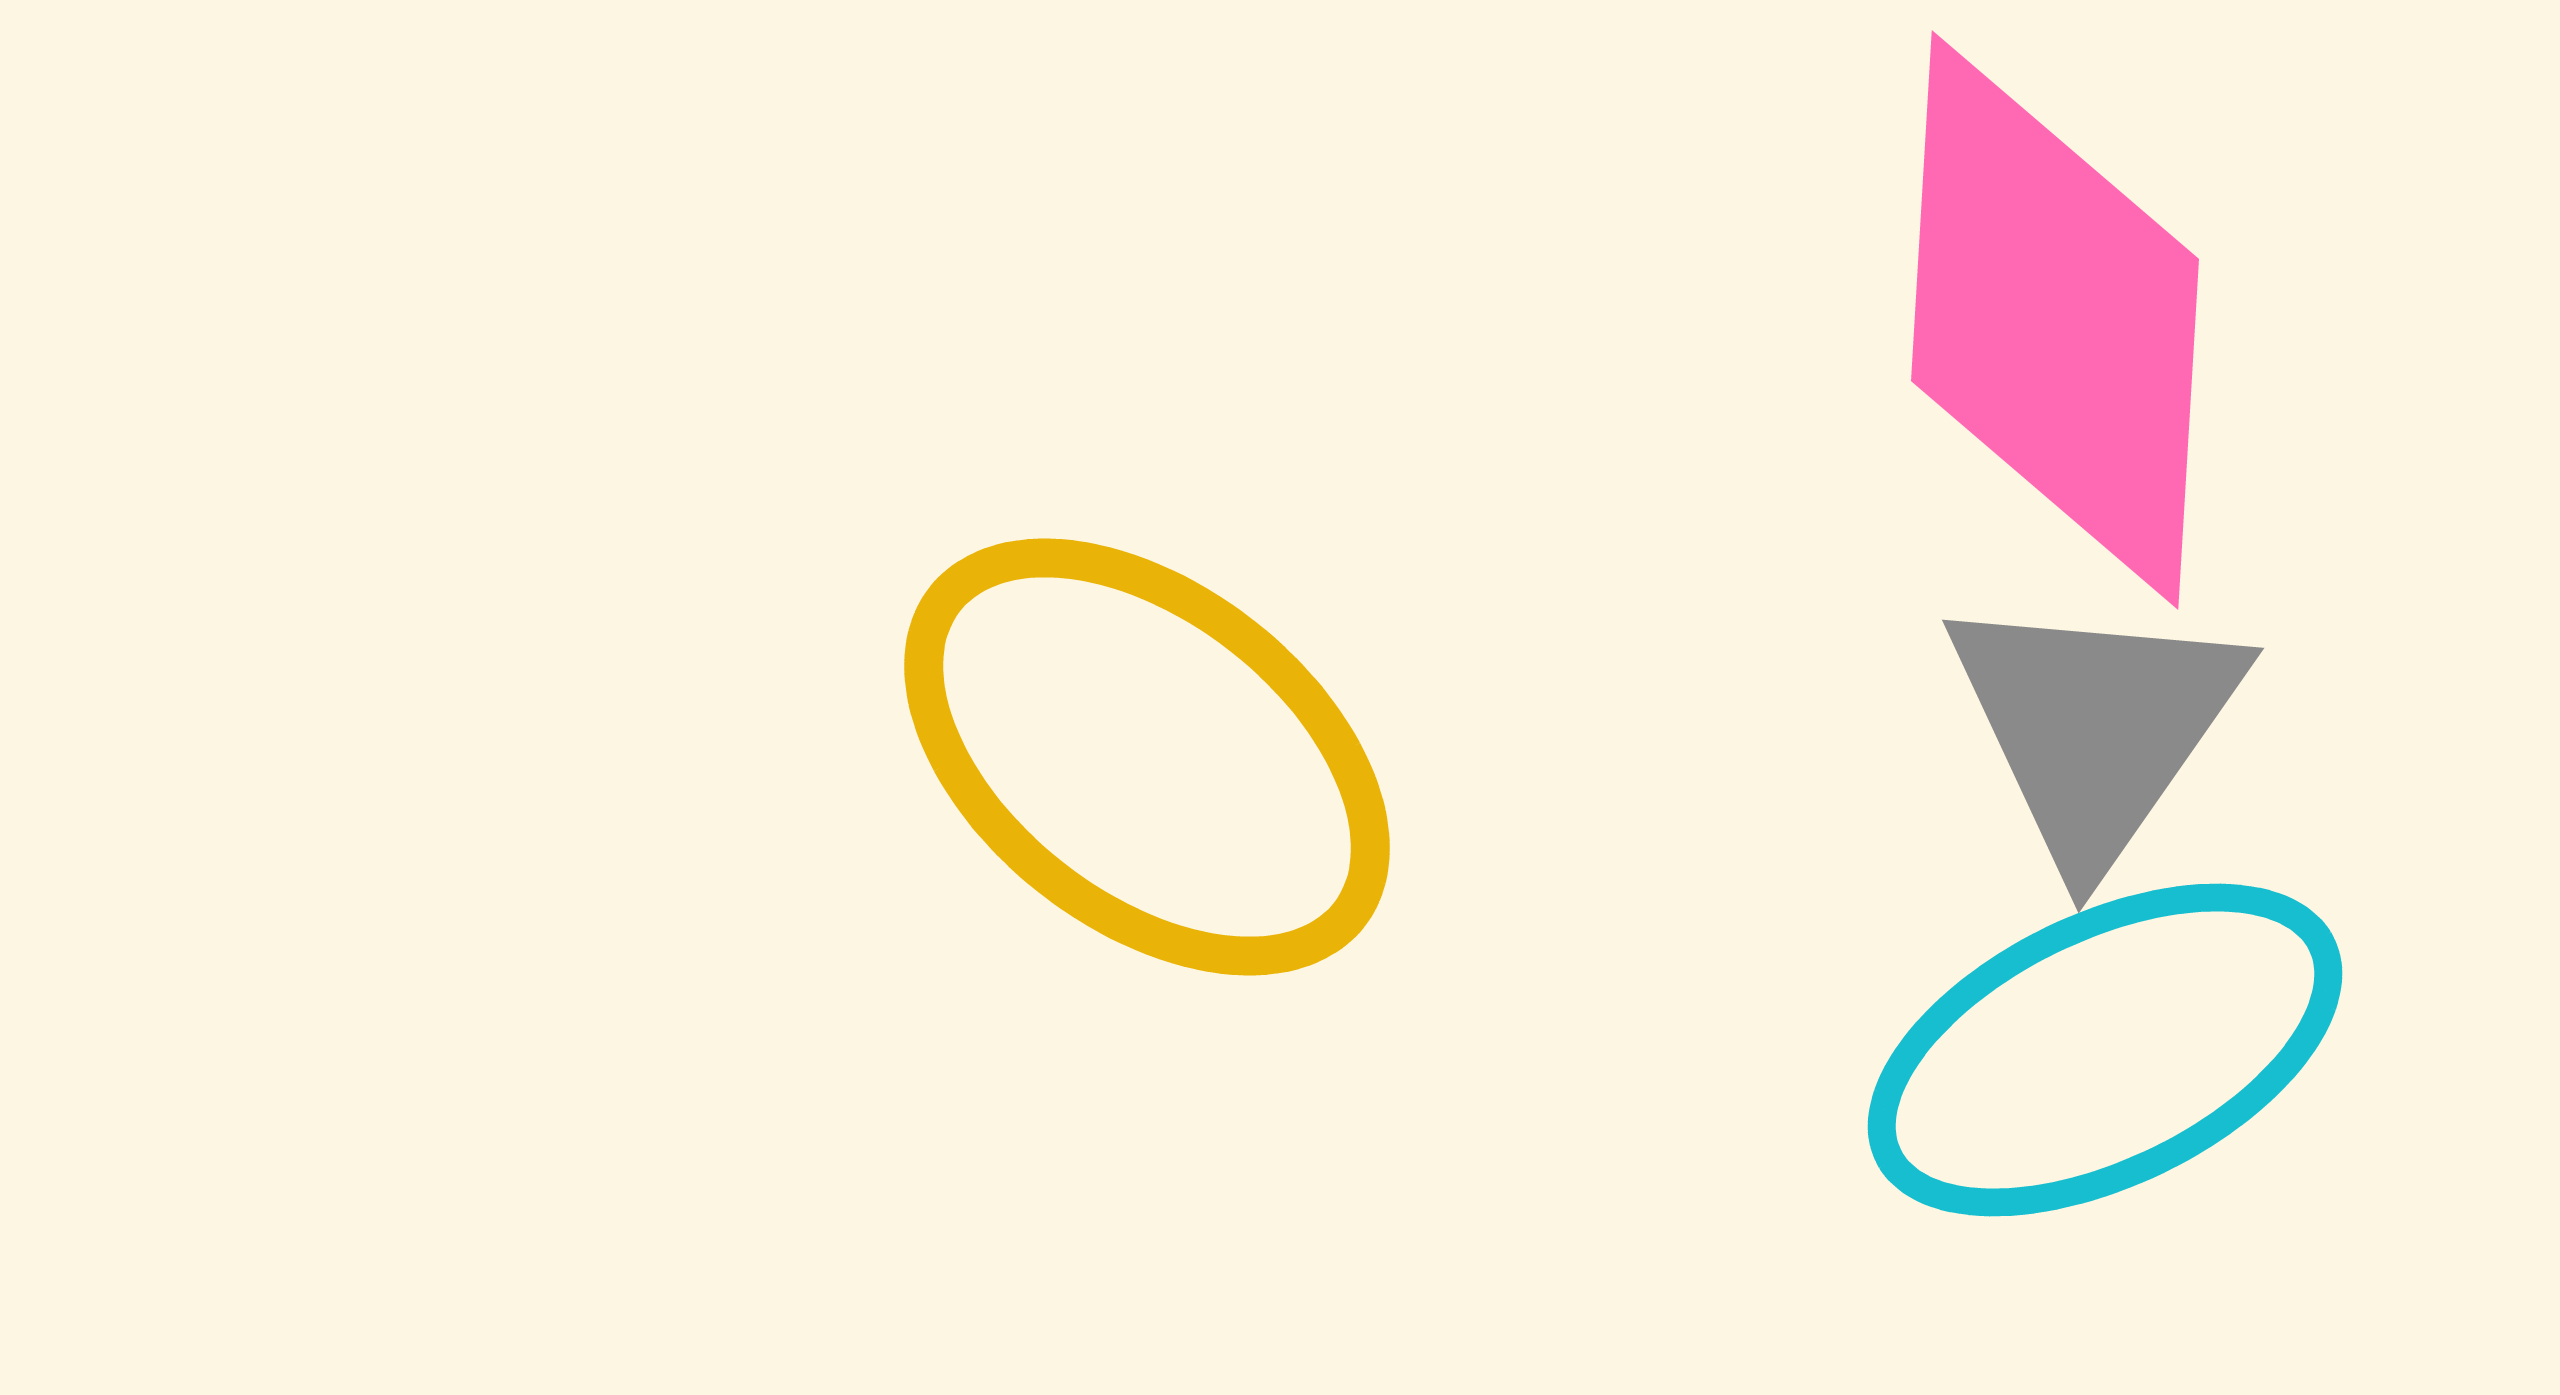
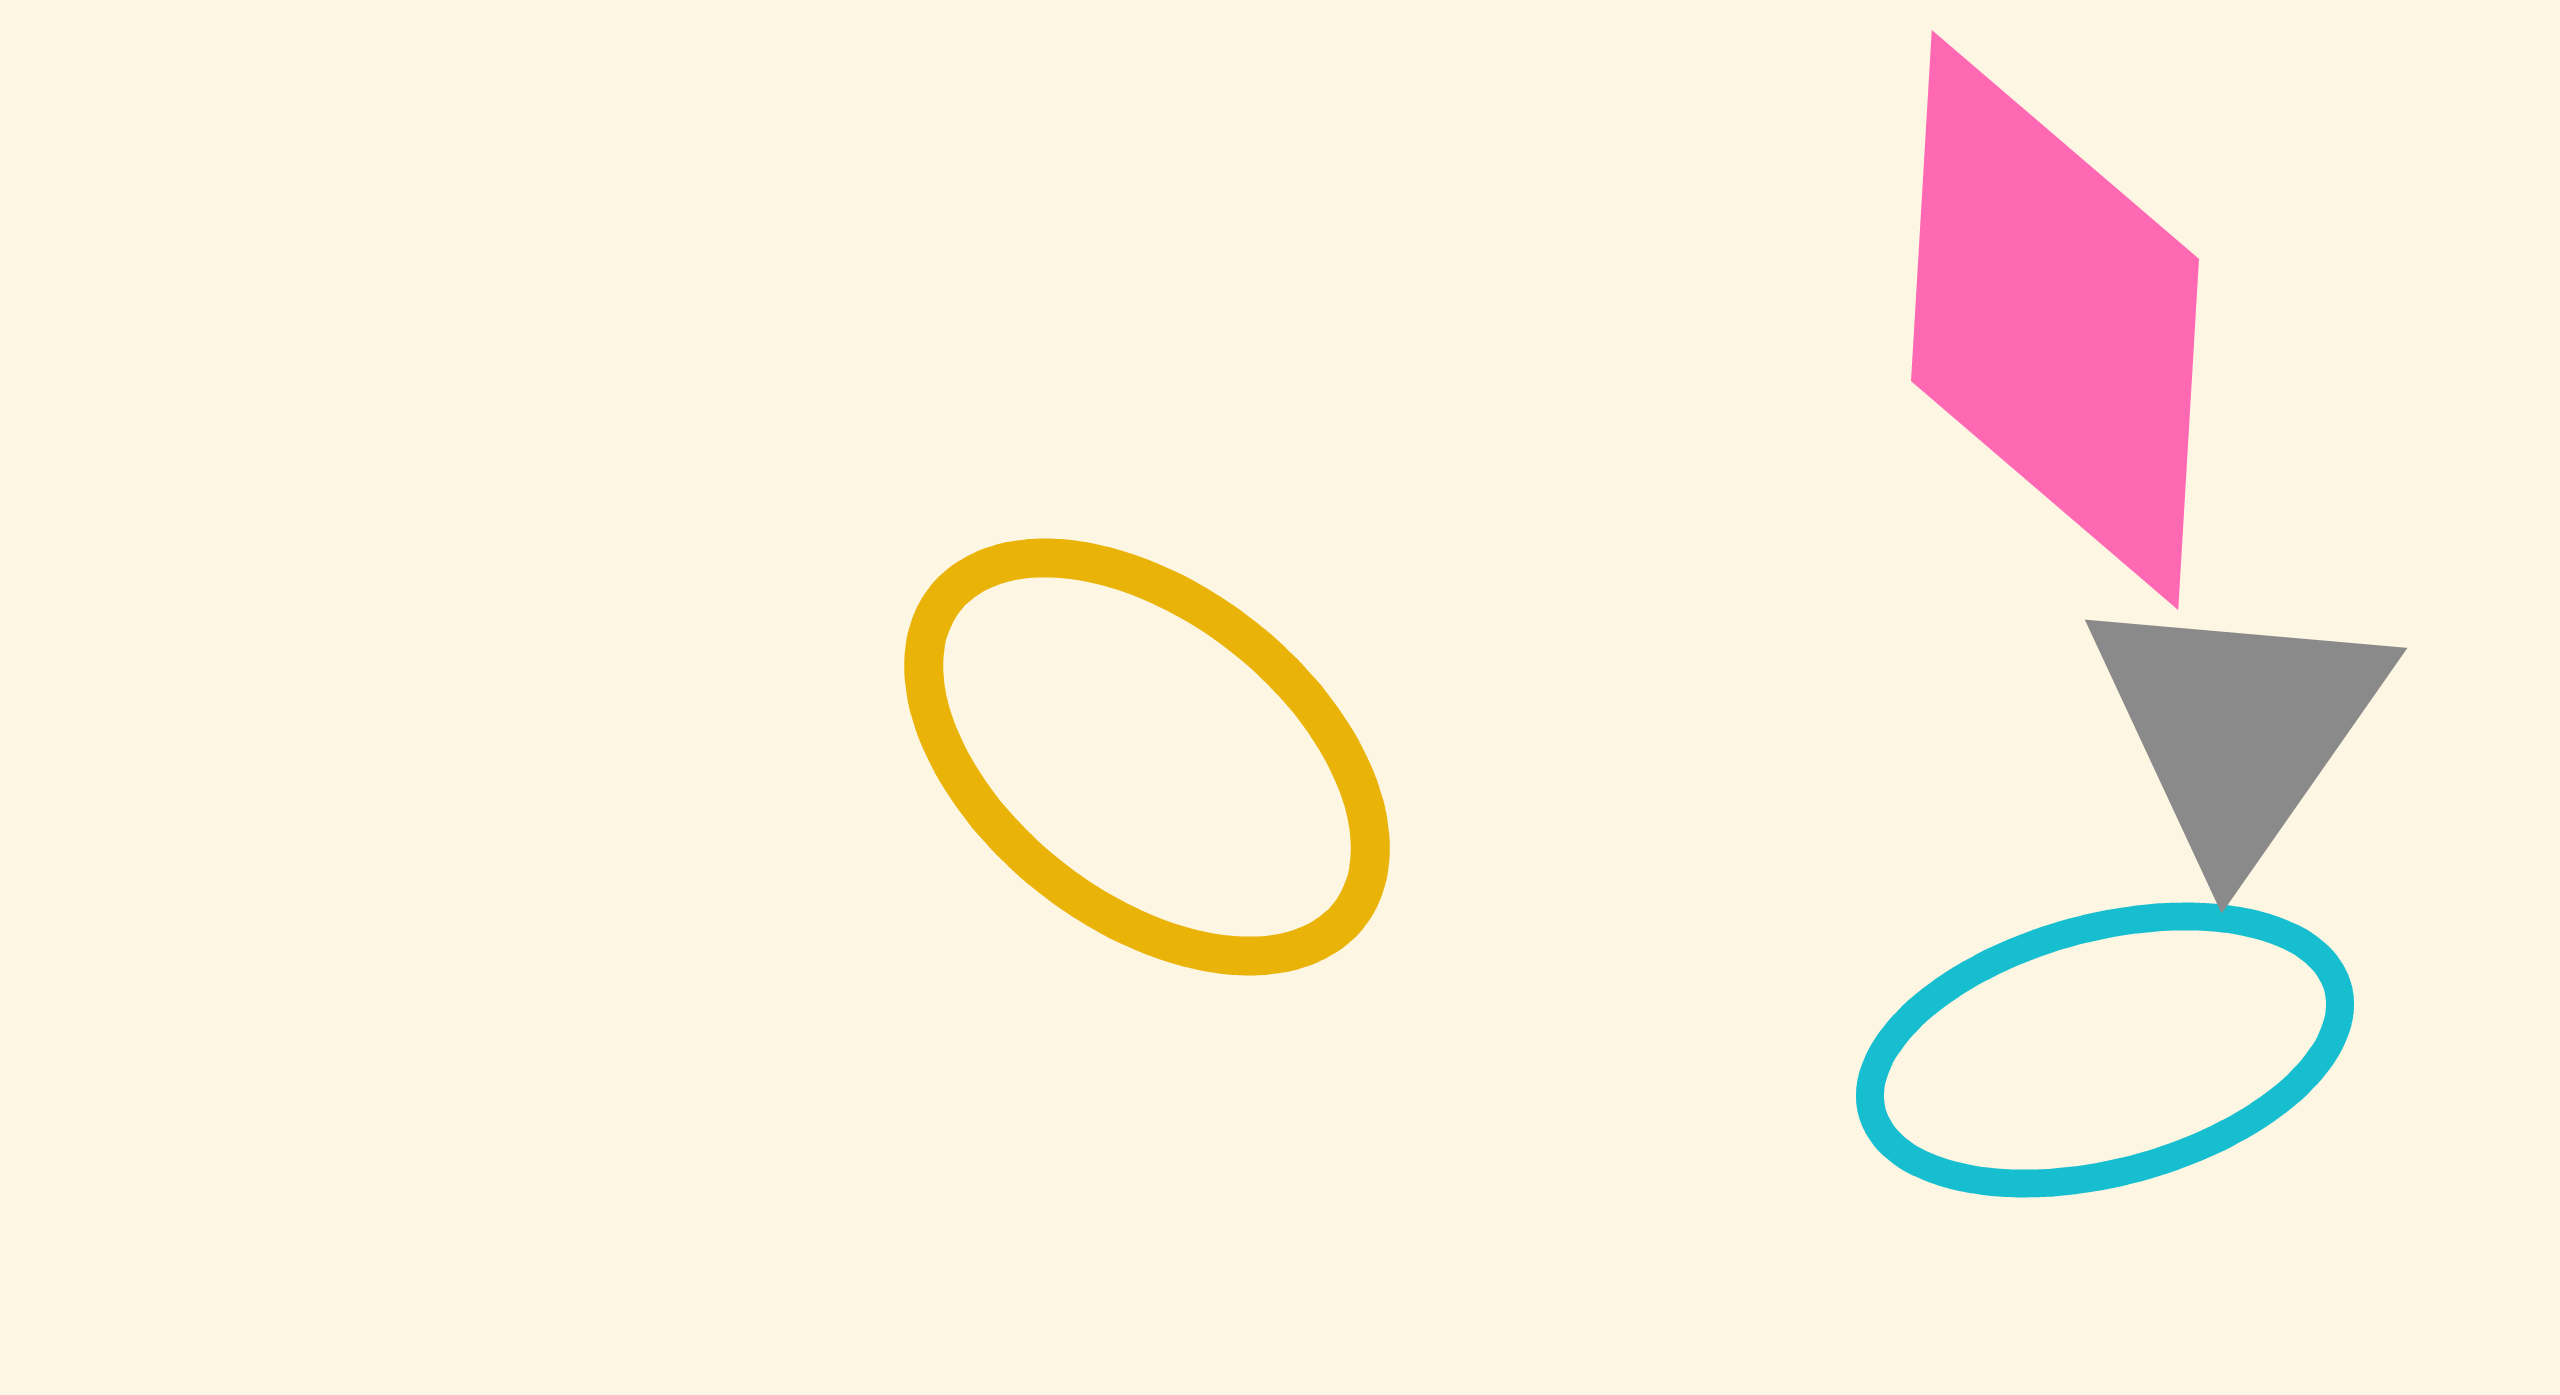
gray triangle: moved 143 px right
cyan ellipse: rotated 11 degrees clockwise
